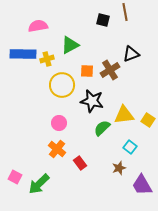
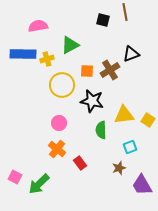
green semicircle: moved 1 px left, 2 px down; rotated 48 degrees counterclockwise
cyan square: rotated 32 degrees clockwise
